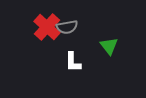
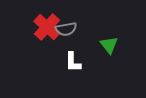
gray semicircle: moved 1 px left, 2 px down
green triangle: moved 1 px up
